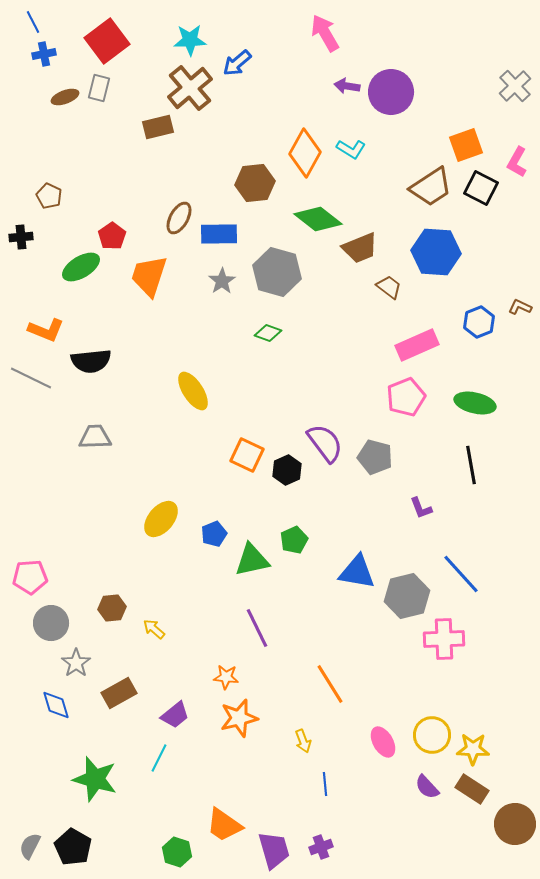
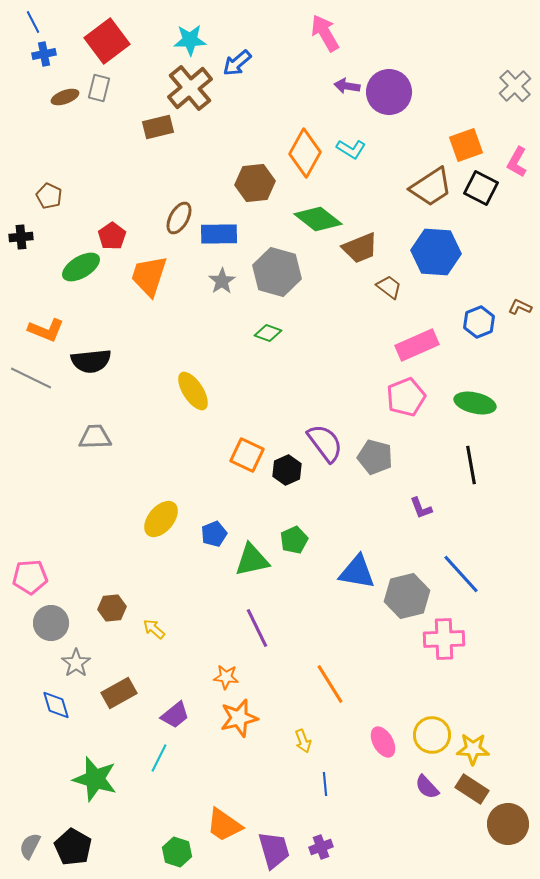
purple circle at (391, 92): moved 2 px left
brown circle at (515, 824): moved 7 px left
